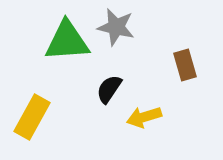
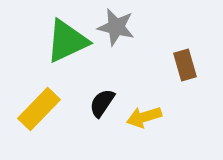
green triangle: rotated 21 degrees counterclockwise
black semicircle: moved 7 px left, 14 px down
yellow rectangle: moved 7 px right, 8 px up; rotated 15 degrees clockwise
